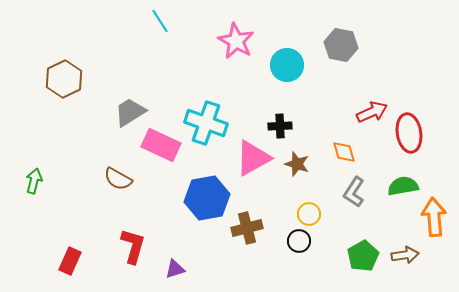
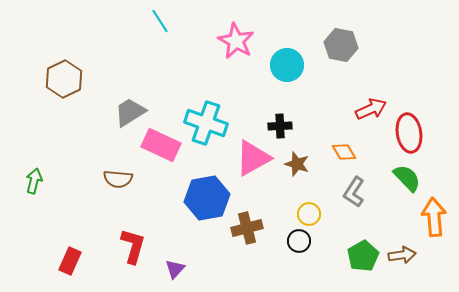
red arrow: moved 1 px left, 3 px up
orange diamond: rotated 15 degrees counterclockwise
brown semicircle: rotated 24 degrees counterclockwise
green semicircle: moved 4 px right, 8 px up; rotated 56 degrees clockwise
brown arrow: moved 3 px left
purple triangle: rotated 30 degrees counterclockwise
